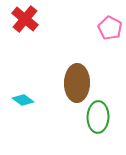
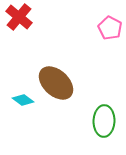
red cross: moved 6 px left, 2 px up
brown ellipse: moved 21 px left; rotated 48 degrees counterclockwise
green ellipse: moved 6 px right, 4 px down
